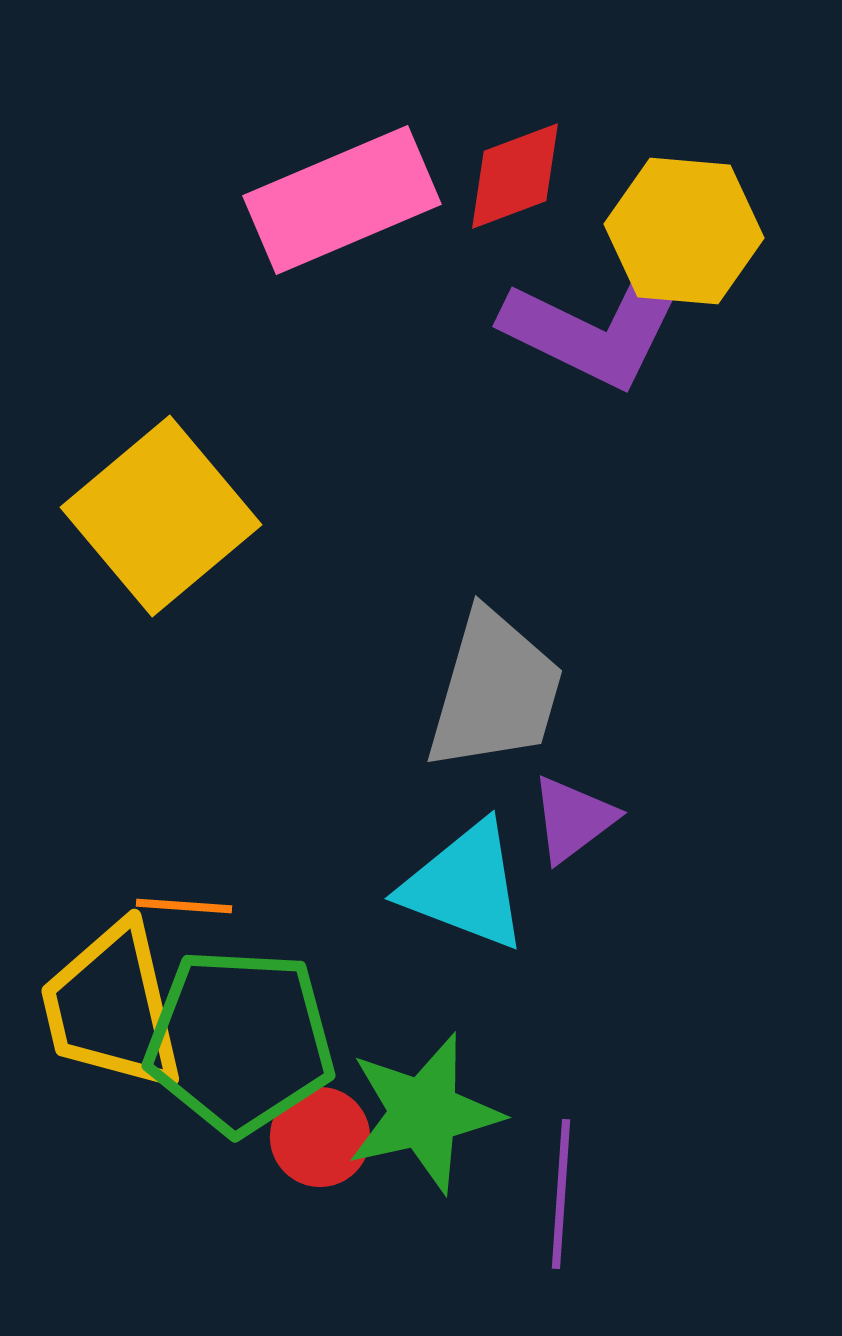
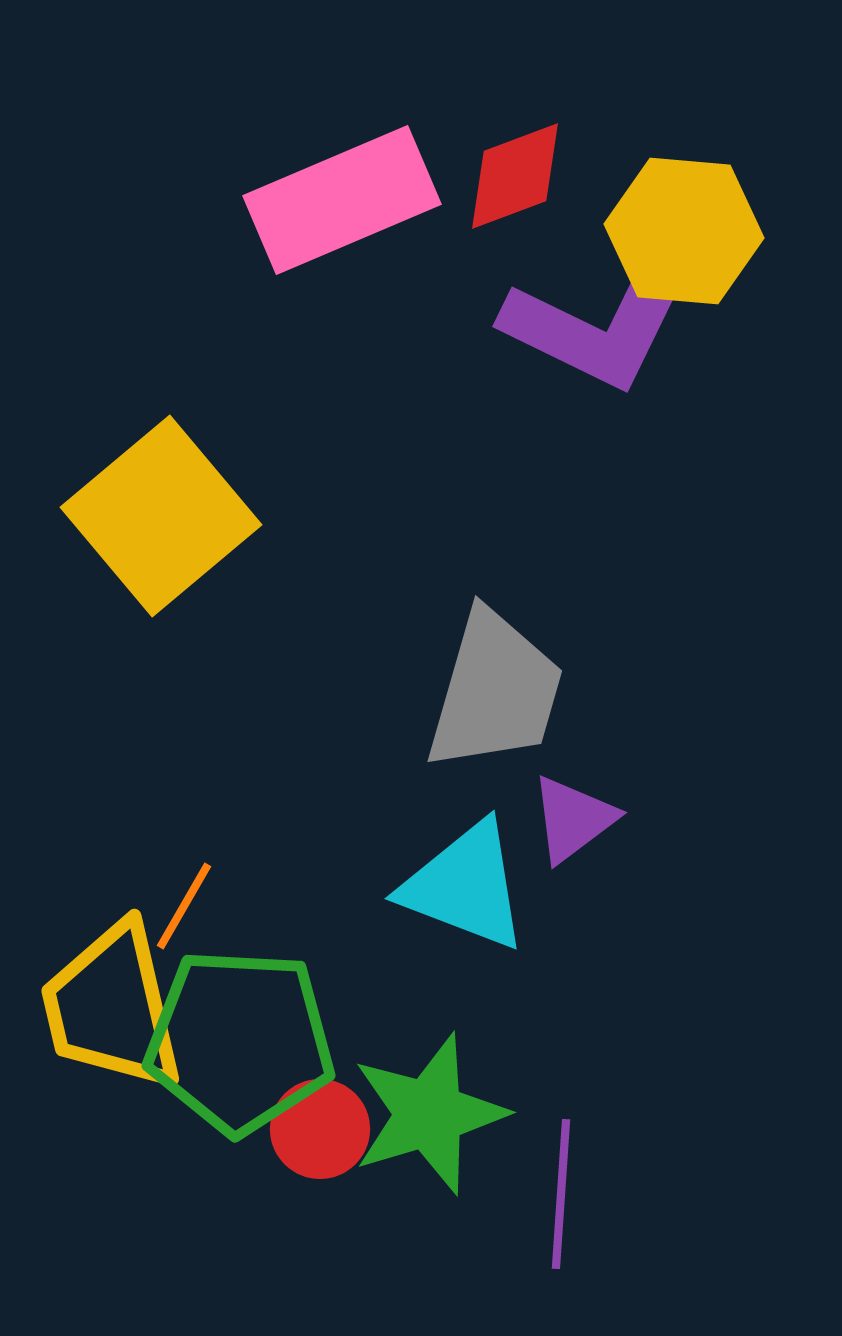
orange line: rotated 64 degrees counterclockwise
green star: moved 5 px right, 1 px down; rotated 4 degrees counterclockwise
red circle: moved 8 px up
